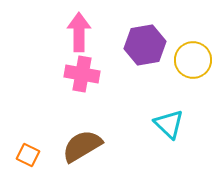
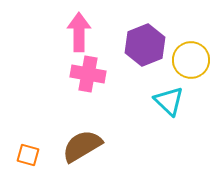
purple hexagon: rotated 12 degrees counterclockwise
yellow circle: moved 2 px left
pink cross: moved 6 px right
cyan triangle: moved 23 px up
orange square: rotated 10 degrees counterclockwise
